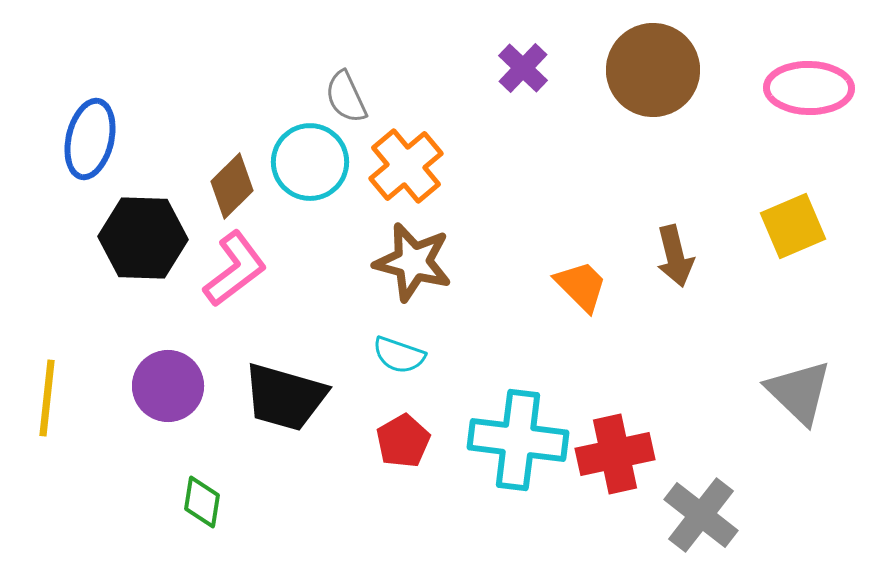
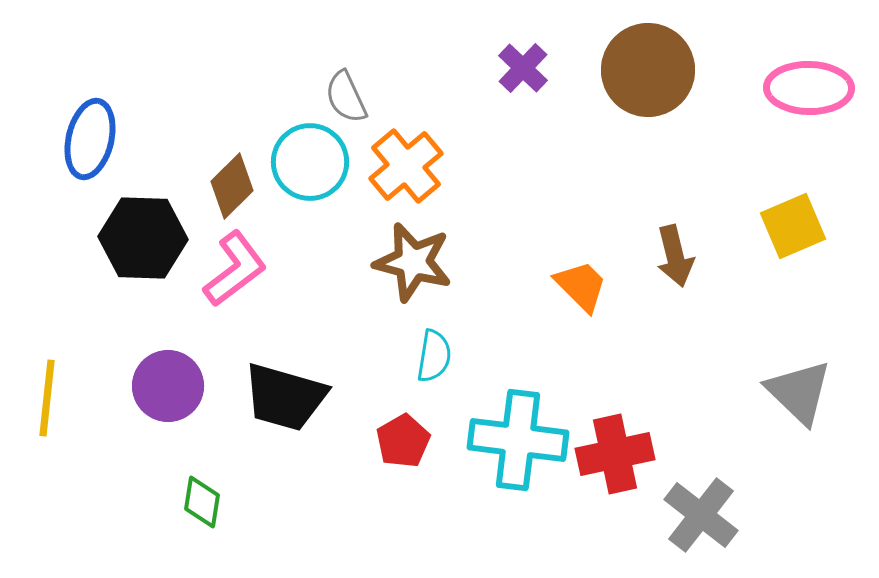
brown circle: moved 5 px left
cyan semicircle: moved 35 px right, 1 px down; rotated 100 degrees counterclockwise
